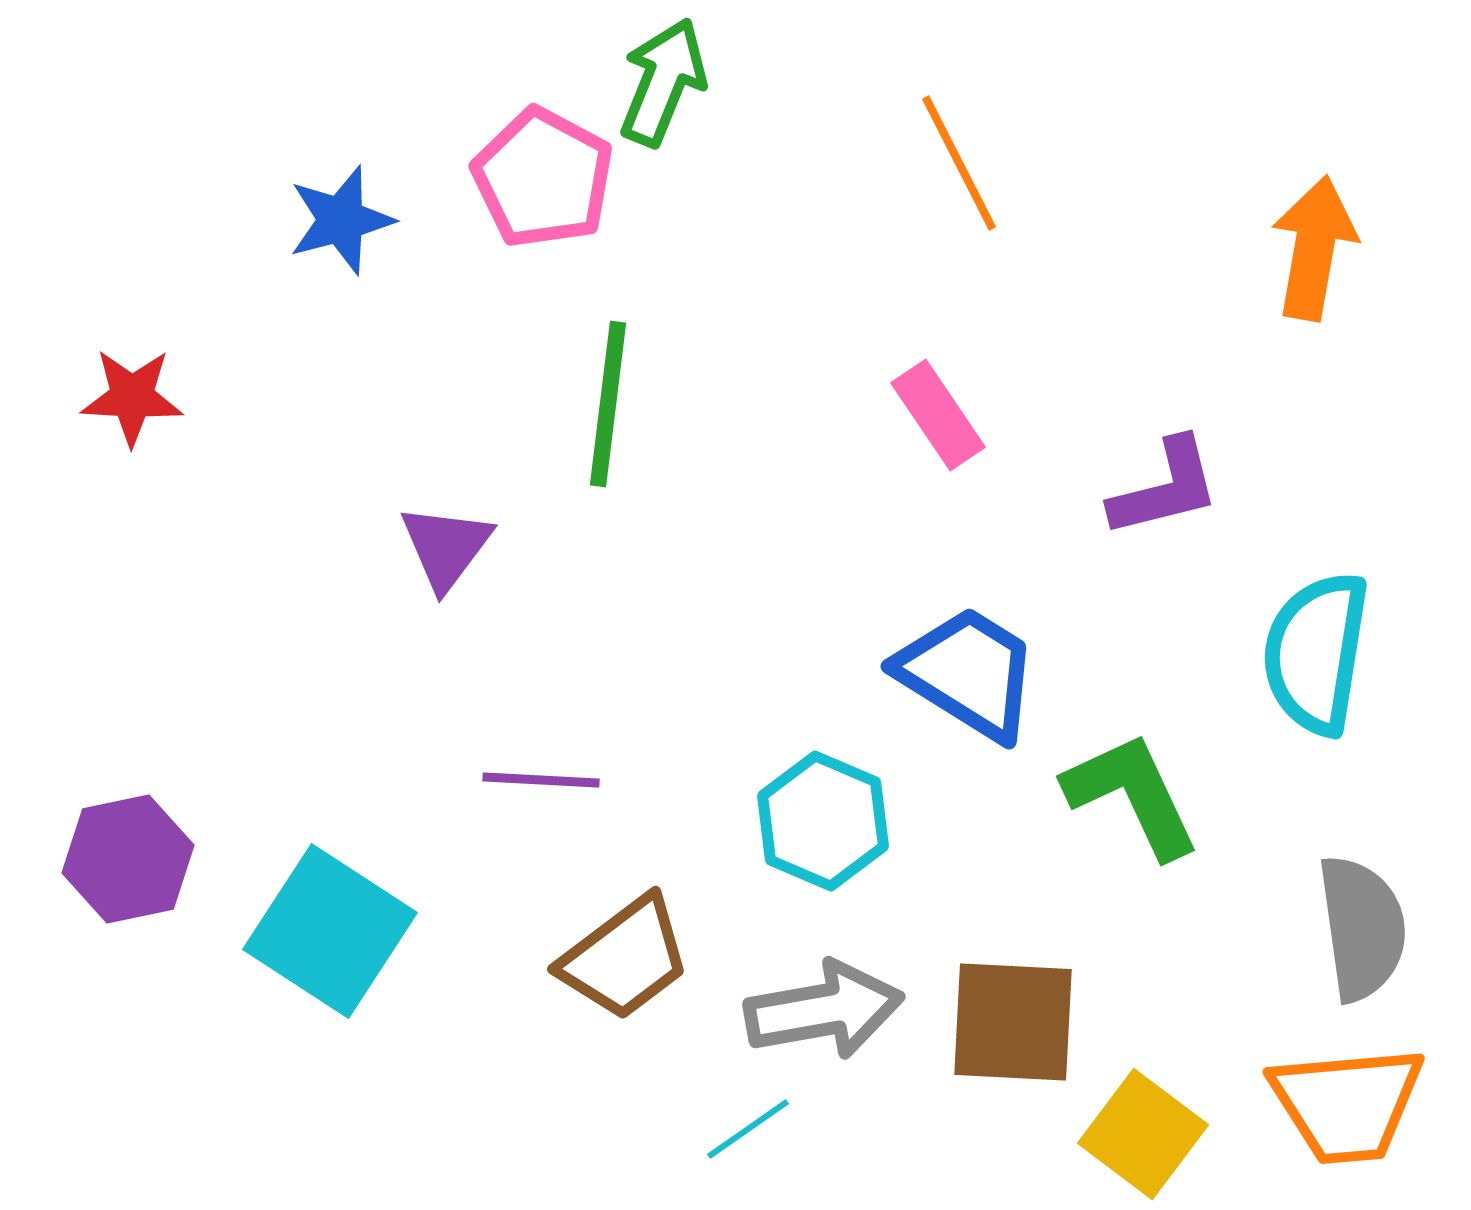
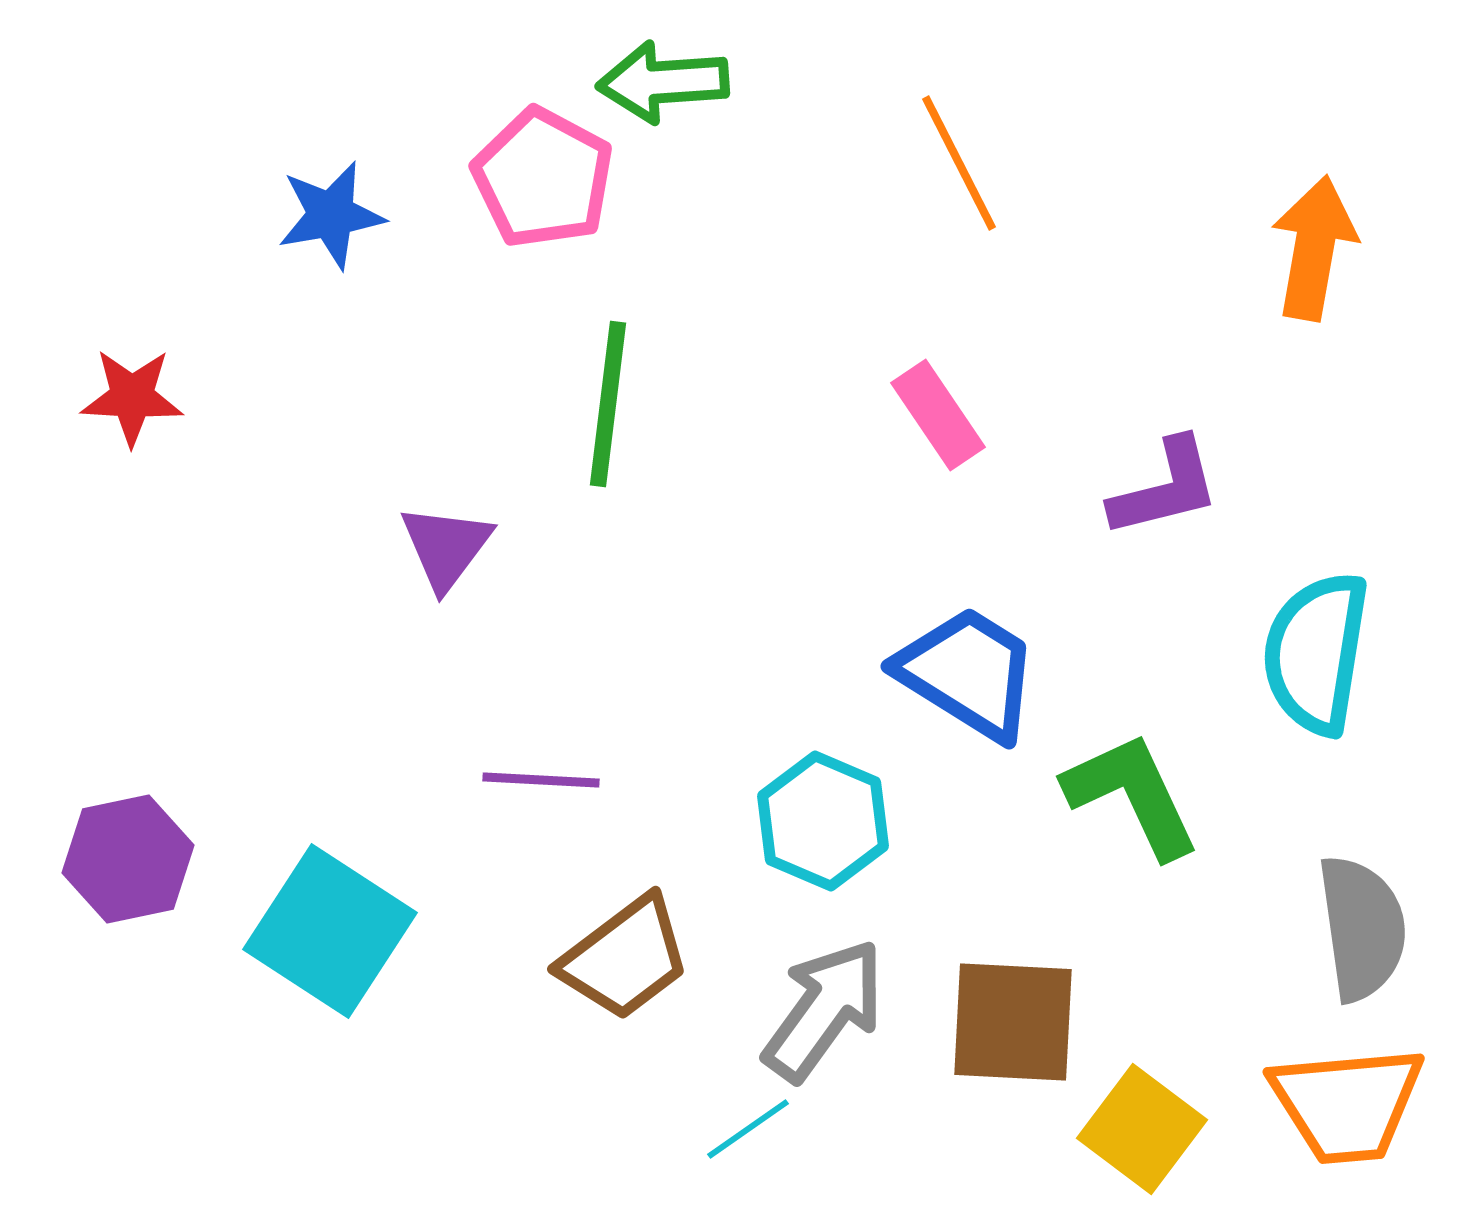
green arrow: rotated 116 degrees counterclockwise
blue star: moved 10 px left, 5 px up; rotated 5 degrees clockwise
gray arrow: rotated 44 degrees counterclockwise
yellow square: moved 1 px left, 5 px up
